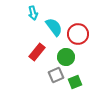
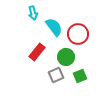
green square: moved 5 px right, 6 px up
